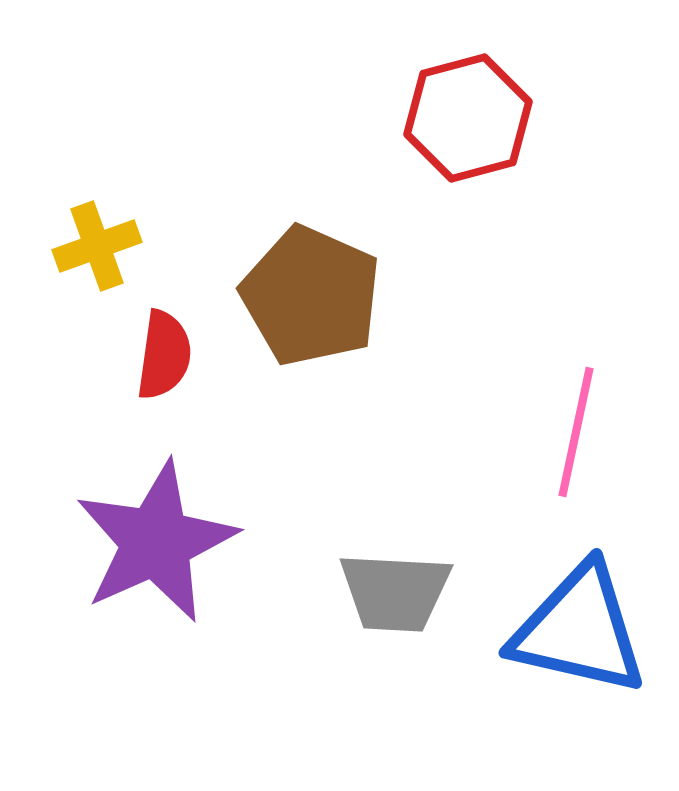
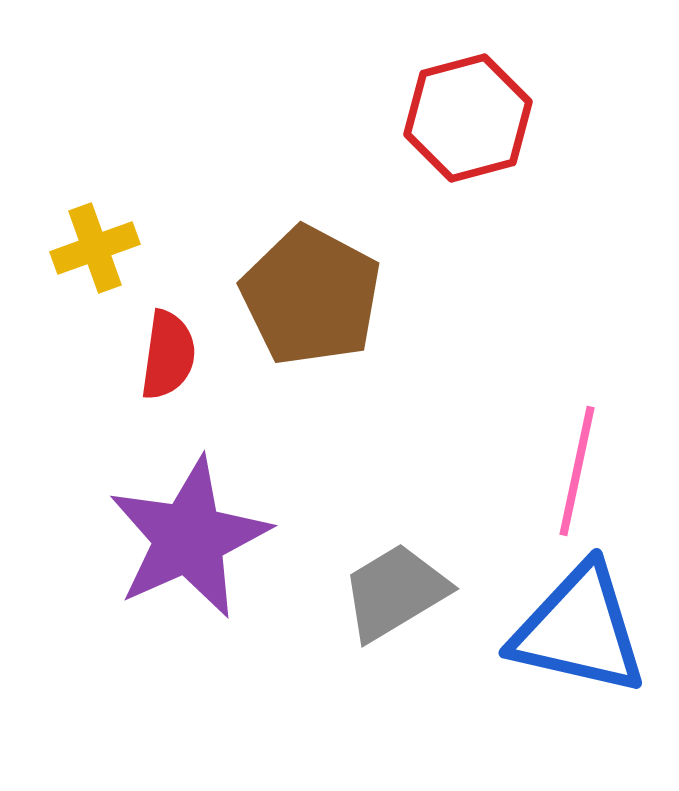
yellow cross: moved 2 px left, 2 px down
brown pentagon: rotated 4 degrees clockwise
red semicircle: moved 4 px right
pink line: moved 1 px right, 39 px down
purple star: moved 33 px right, 4 px up
gray trapezoid: rotated 146 degrees clockwise
